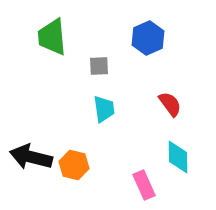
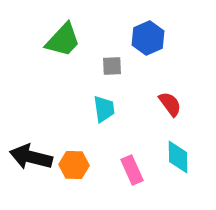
green trapezoid: moved 11 px right, 3 px down; rotated 132 degrees counterclockwise
gray square: moved 13 px right
orange hexagon: rotated 12 degrees counterclockwise
pink rectangle: moved 12 px left, 15 px up
